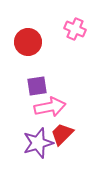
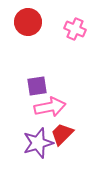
red circle: moved 20 px up
